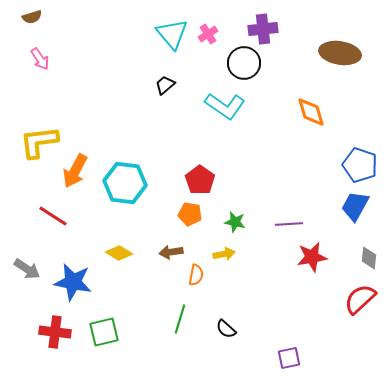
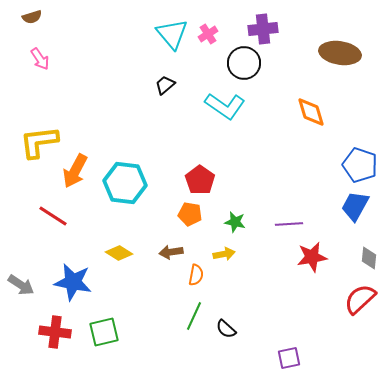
gray arrow: moved 6 px left, 16 px down
green line: moved 14 px right, 3 px up; rotated 8 degrees clockwise
